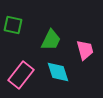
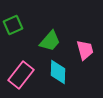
green square: rotated 36 degrees counterclockwise
green trapezoid: moved 1 px left, 1 px down; rotated 15 degrees clockwise
cyan diamond: rotated 20 degrees clockwise
